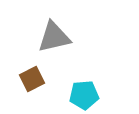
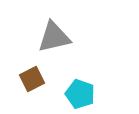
cyan pentagon: moved 4 px left, 1 px up; rotated 24 degrees clockwise
